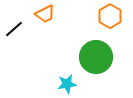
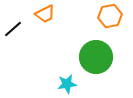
orange hexagon: rotated 20 degrees clockwise
black line: moved 1 px left
